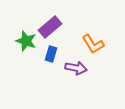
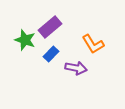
green star: moved 1 px left, 1 px up
blue rectangle: rotated 28 degrees clockwise
